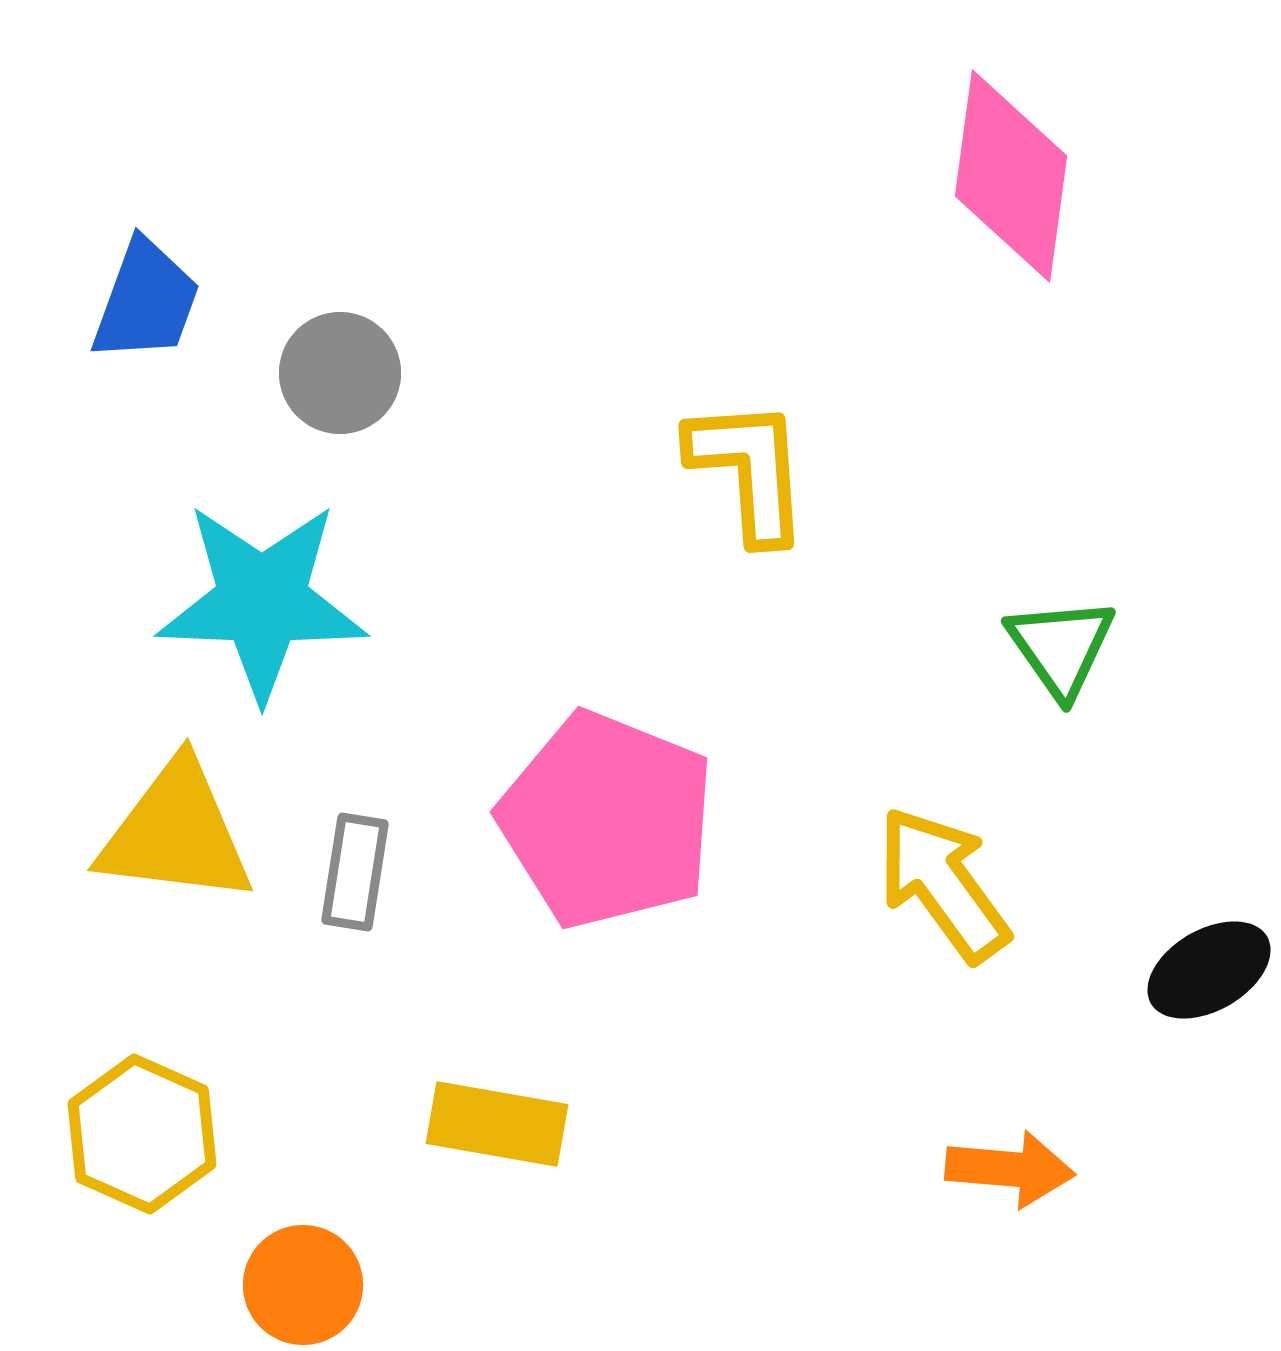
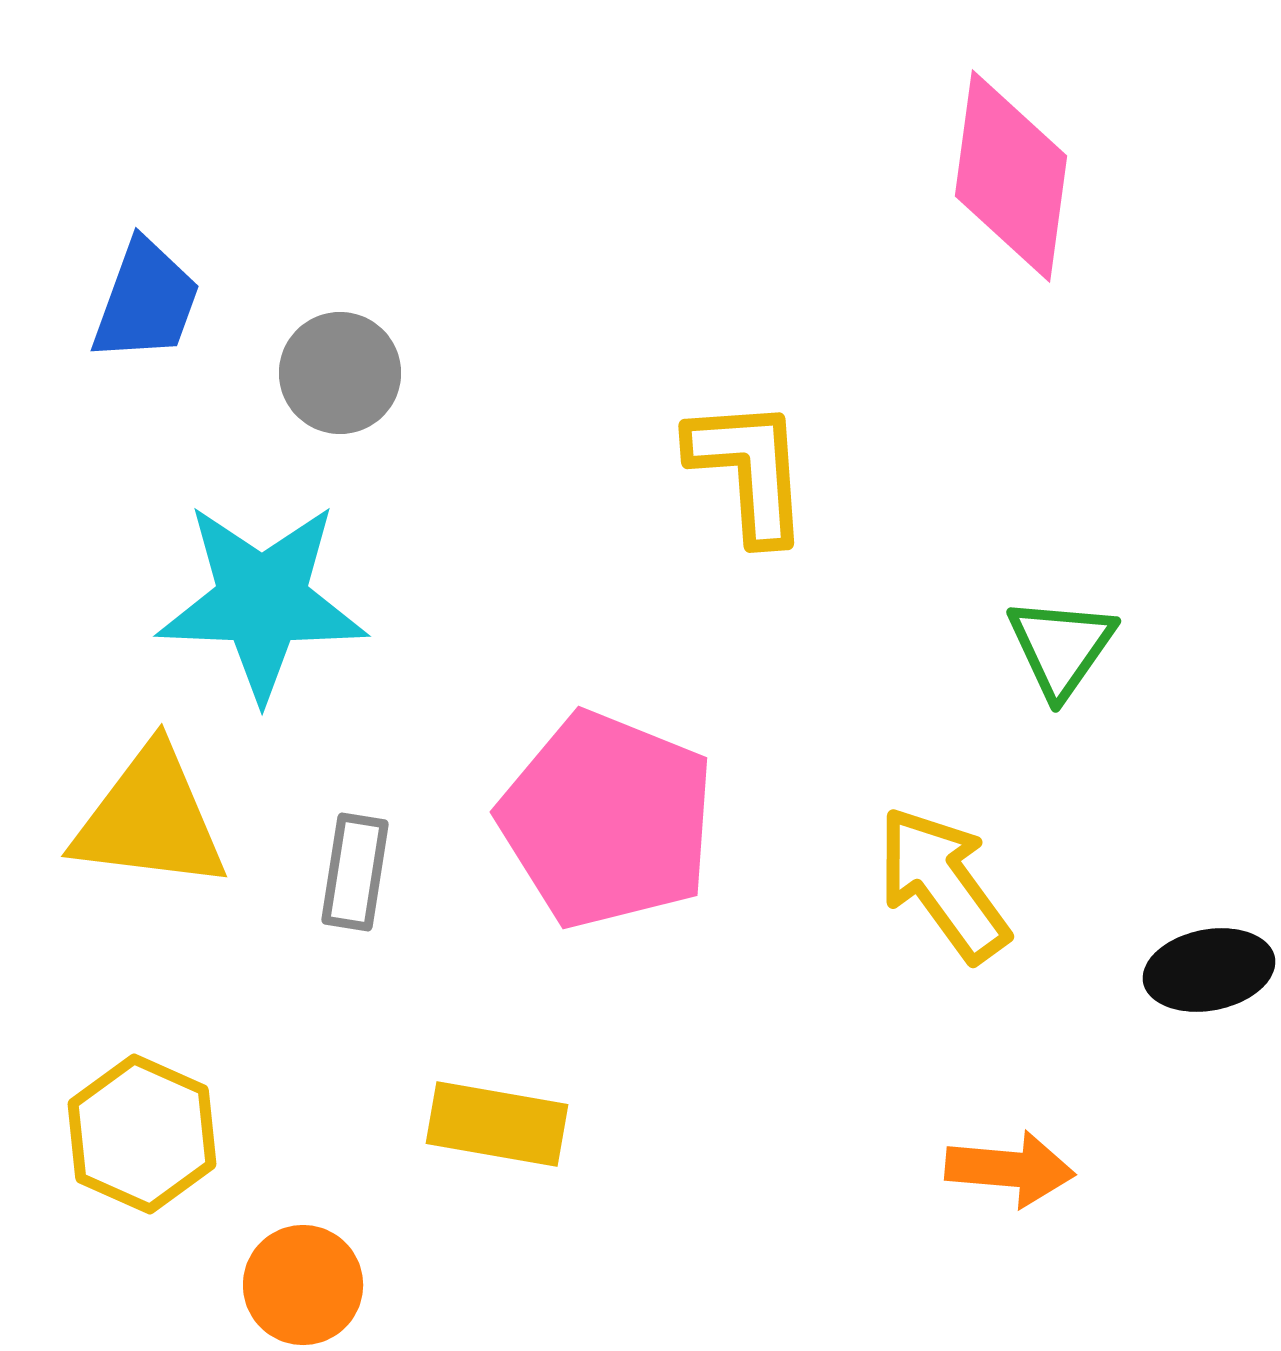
green triangle: rotated 10 degrees clockwise
yellow triangle: moved 26 px left, 14 px up
black ellipse: rotated 19 degrees clockwise
